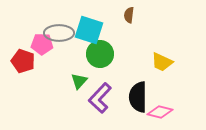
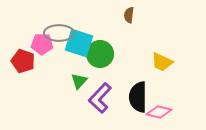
cyan square: moved 10 px left, 13 px down
pink diamond: moved 1 px left
